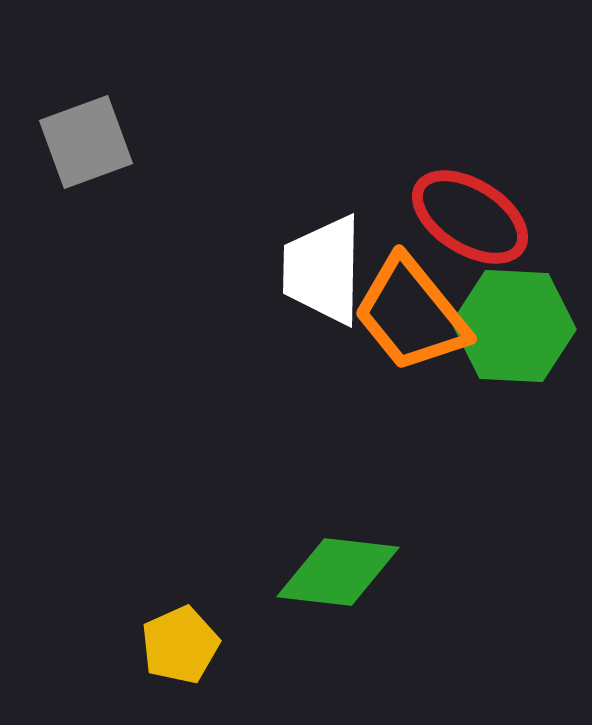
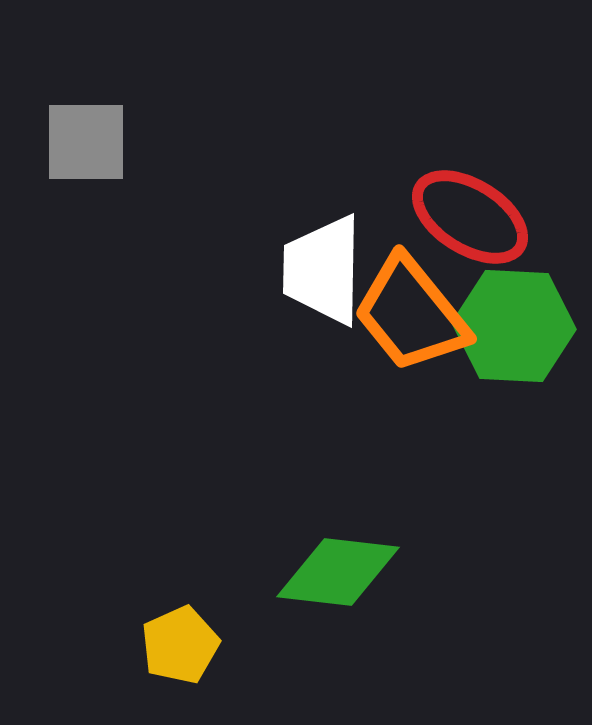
gray square: rotated 20 degrees clockwise
